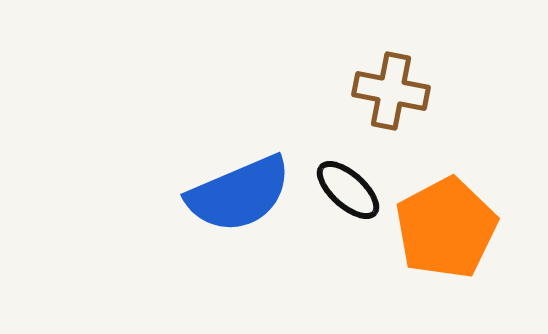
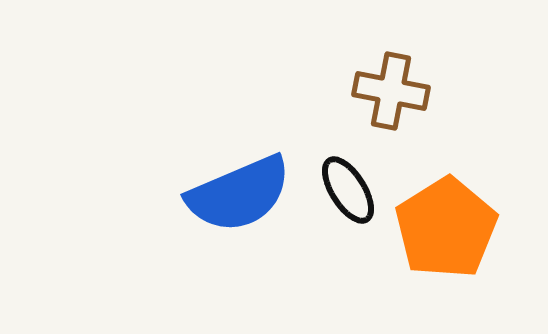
black ellipse: rotated 16 degrees clockwise
orange pentagon: rotated 4 degrees counterclockwise
